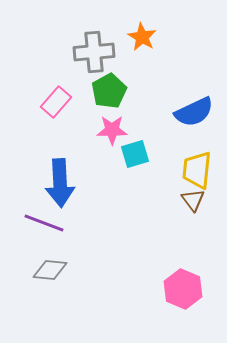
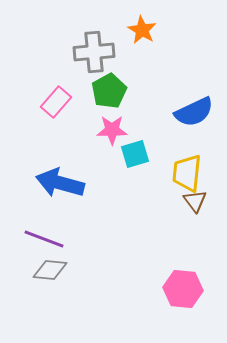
orange star: moved 7 px up
yellow trapezoid: moved 10 px left, 3 px down
blue arrow: rotated 108 degrees clockwise
brown triangle: moved 2 px right, 1 px down
purple line: moved 16 px down
pink hexagon: rotated 18 degrees counterclockwise
